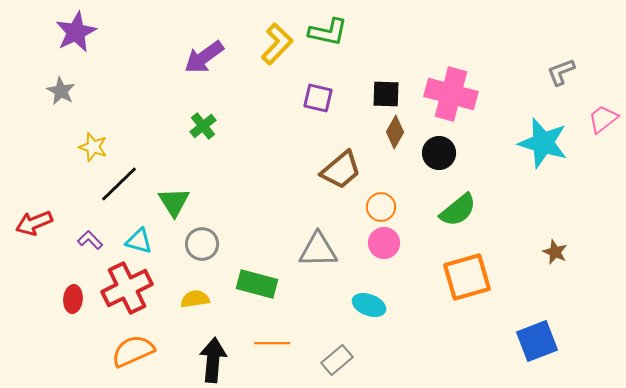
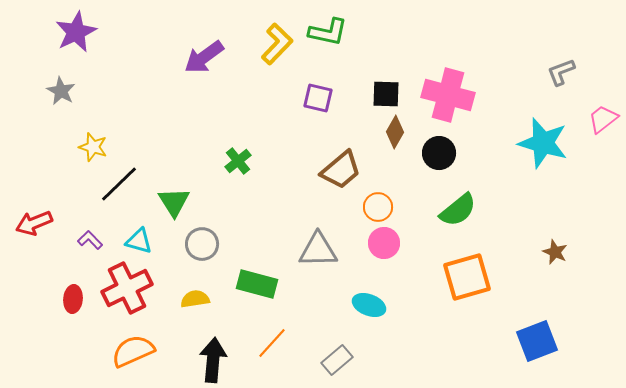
pink cross: moved 3 px left, 1 px down
green cross: moved 35 px right, 35 px down
orange circle: moved 3 px left
orange line: rotated 48 degrees counterclockwise
